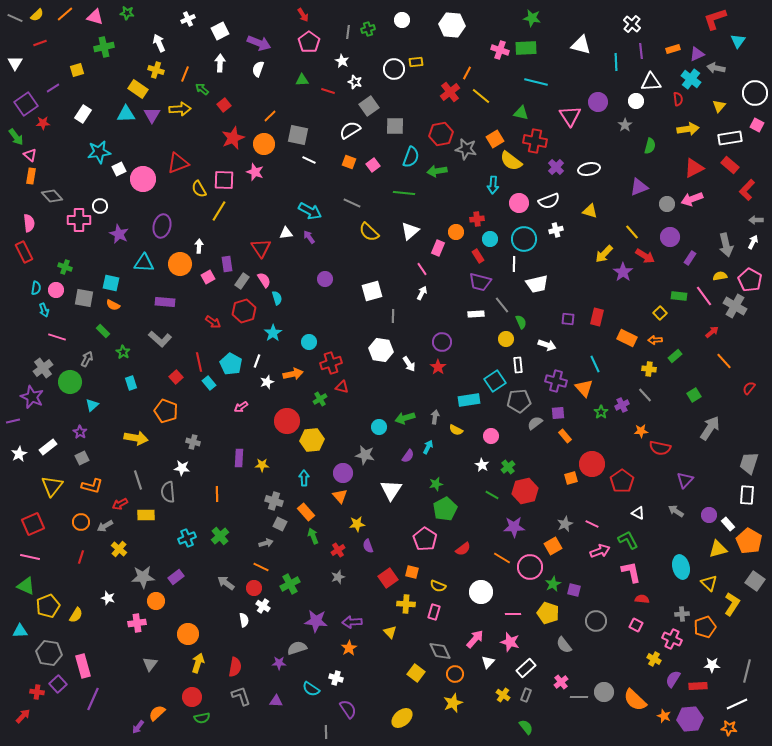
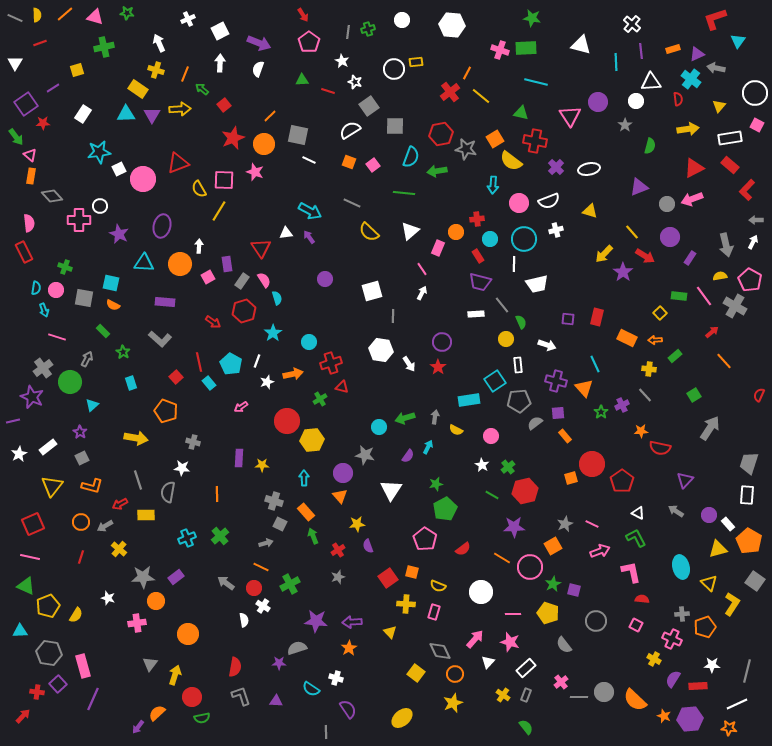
yellow semicircle at (37, 15): rotated 48 degrees counterclockwise
red semicircle at (749, 388): moved 10 px right, 7 px down; rotated 16 degrees counterclockwise
gray semicircle at (168, 492): rotated 15 degrees clockwise
green L-shape at (628, 540): moved 8 px right, 2 px up
yellow arrow at (198, 663): moved 23 px left, 12 px down
